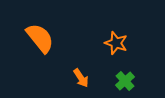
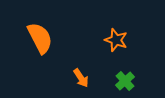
orange semicircle: rotated 12 degrees clockwise
orange star: moved 3 px up
